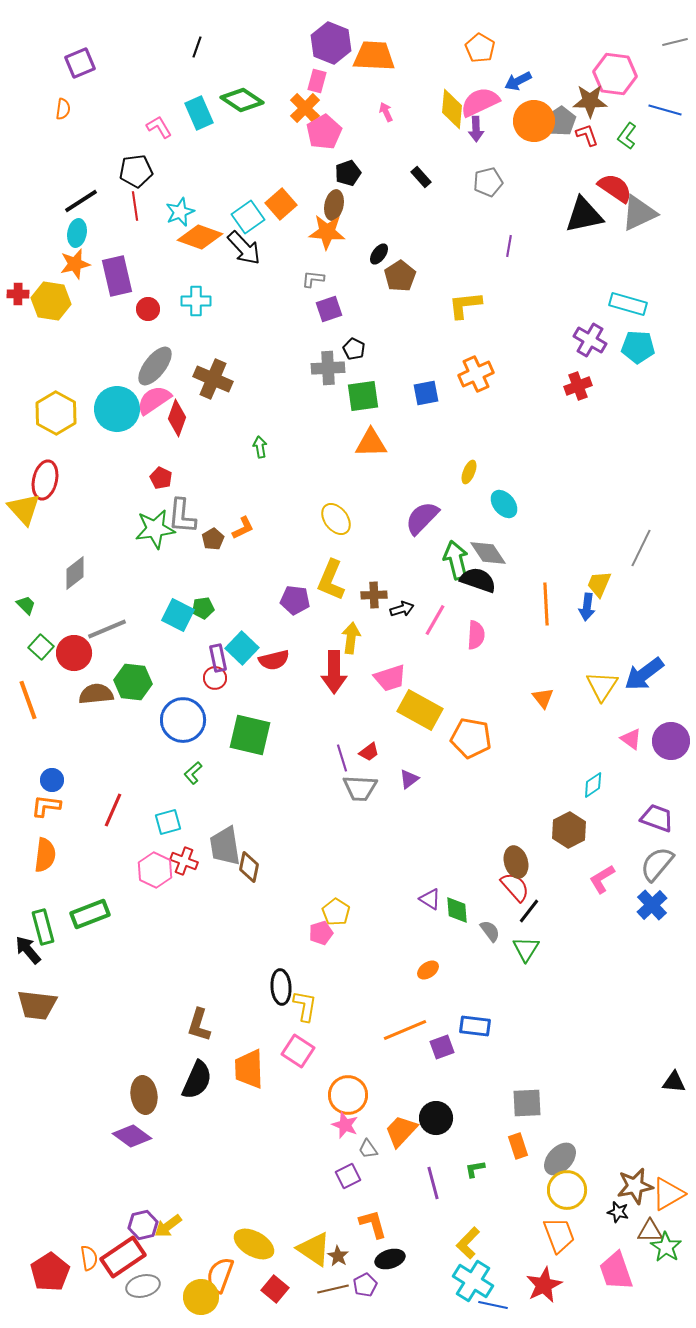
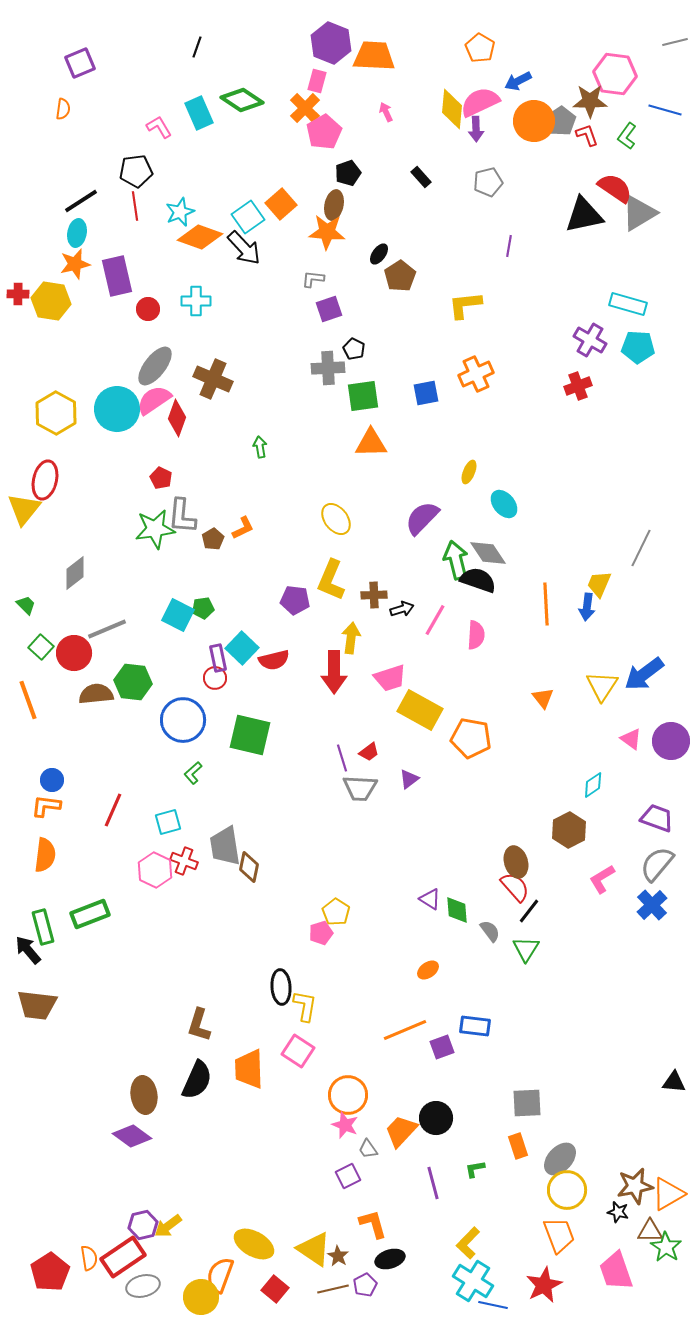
gray triangle at (639, 213): rotated 6 degrees counterclockwise
yellow triangle at (24, 509): rotated 21 degrees clockwise
